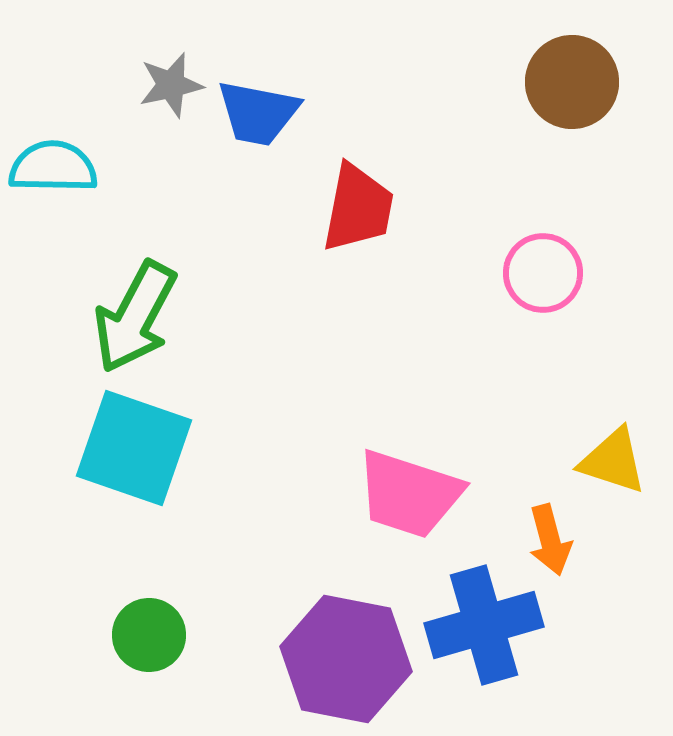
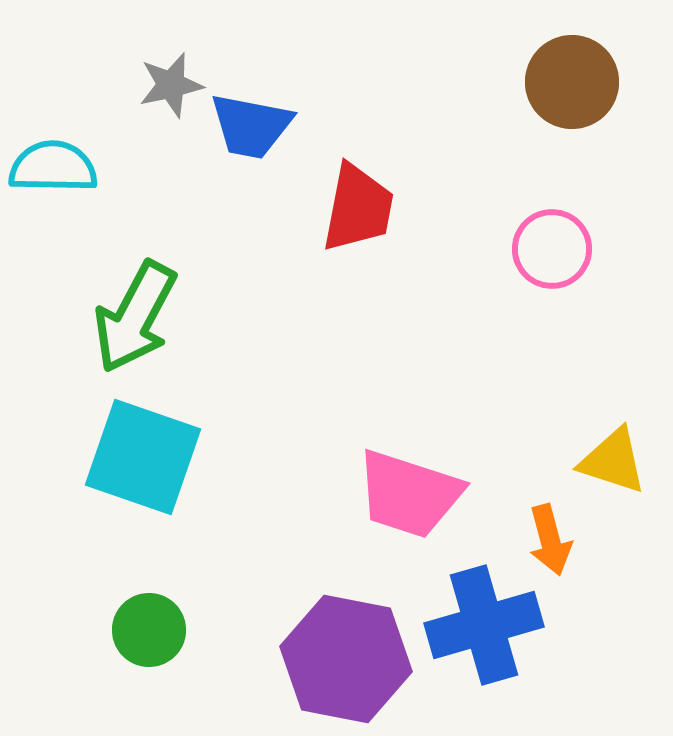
blue trapezoid: moved 7 px left, 13 px down
pink circle: moved 9 px right, 24 px up
cyan square: moved 9 px right, 9 px down
green circle: moved 5 px up
